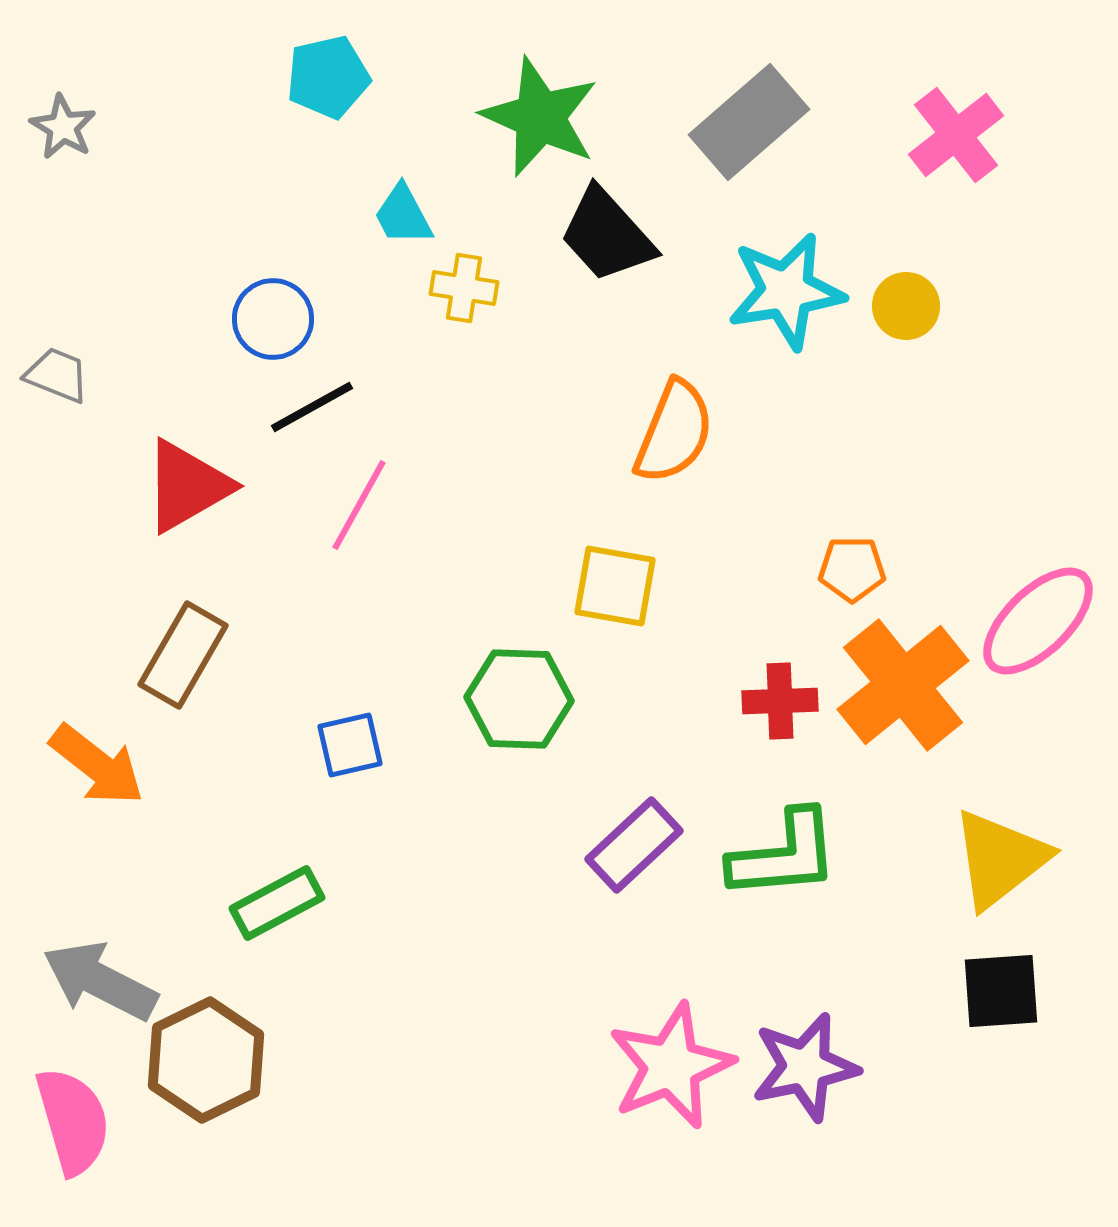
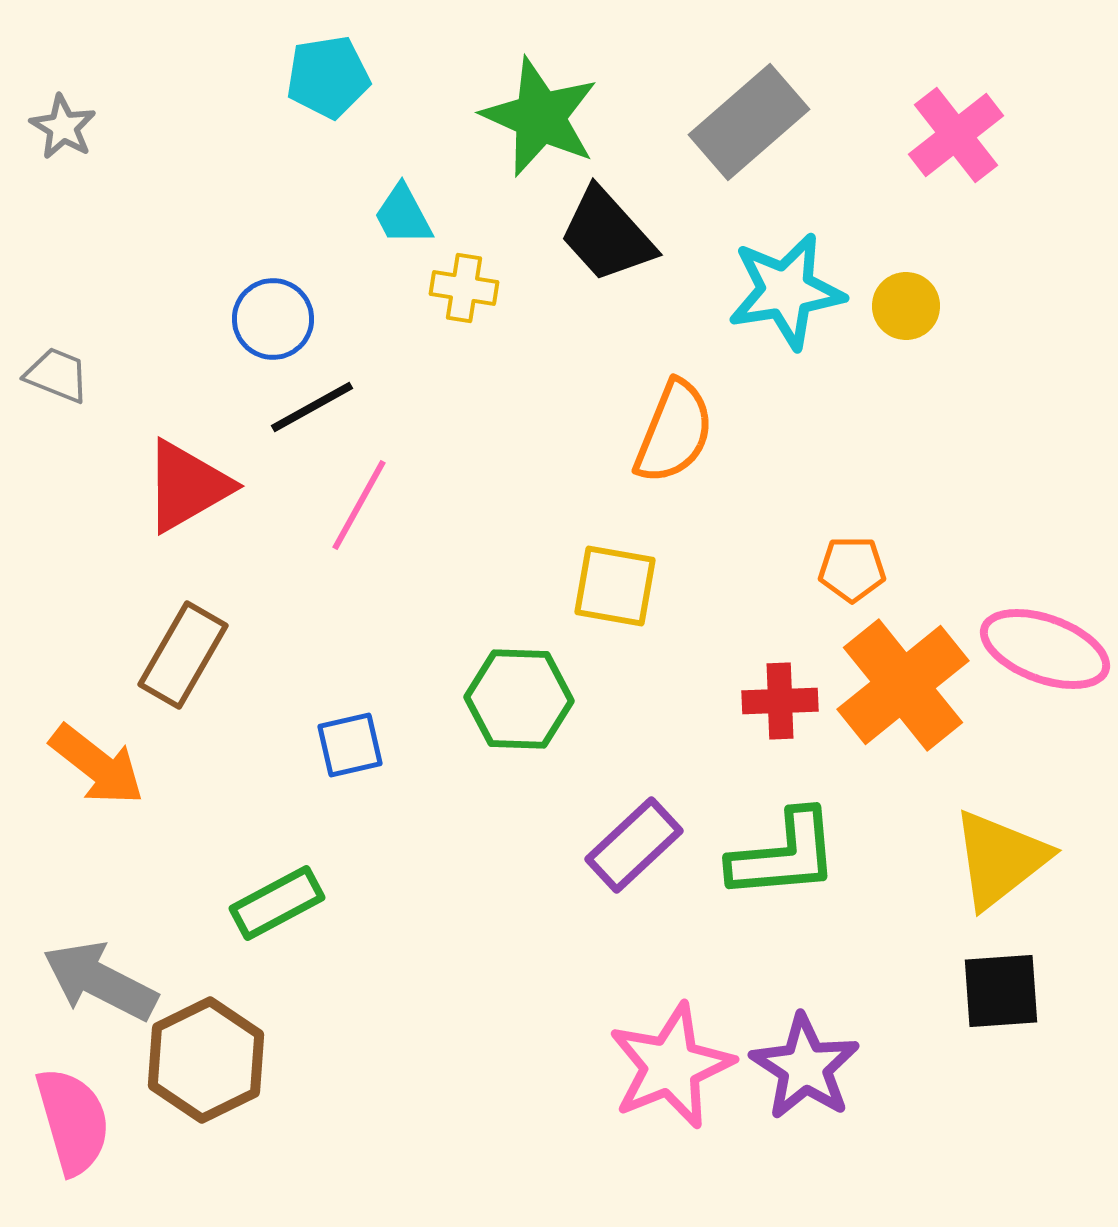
cyan pentagon: rotated 4 degrees clockwise
pink ellipse: moved 7 px right, 28 px down; rotated 64 degrees clockwise
purple star: rotated 27 degrees counterclockwise
